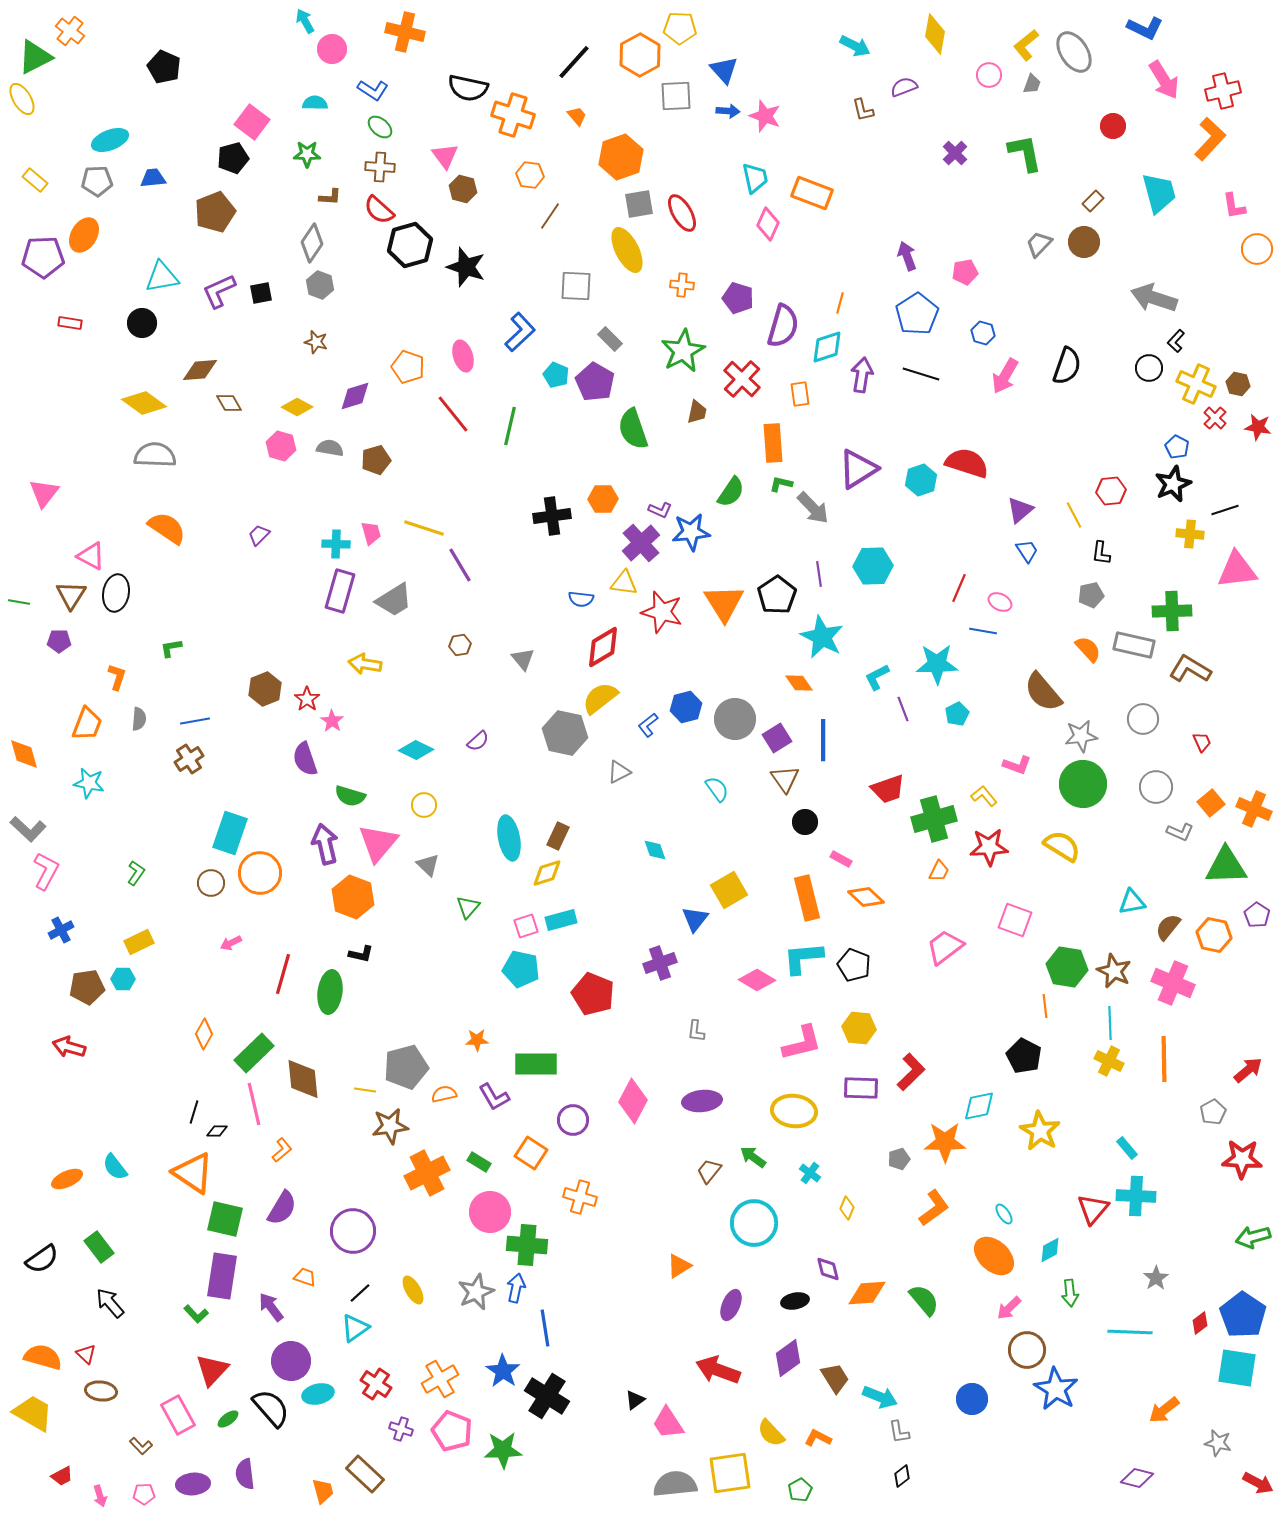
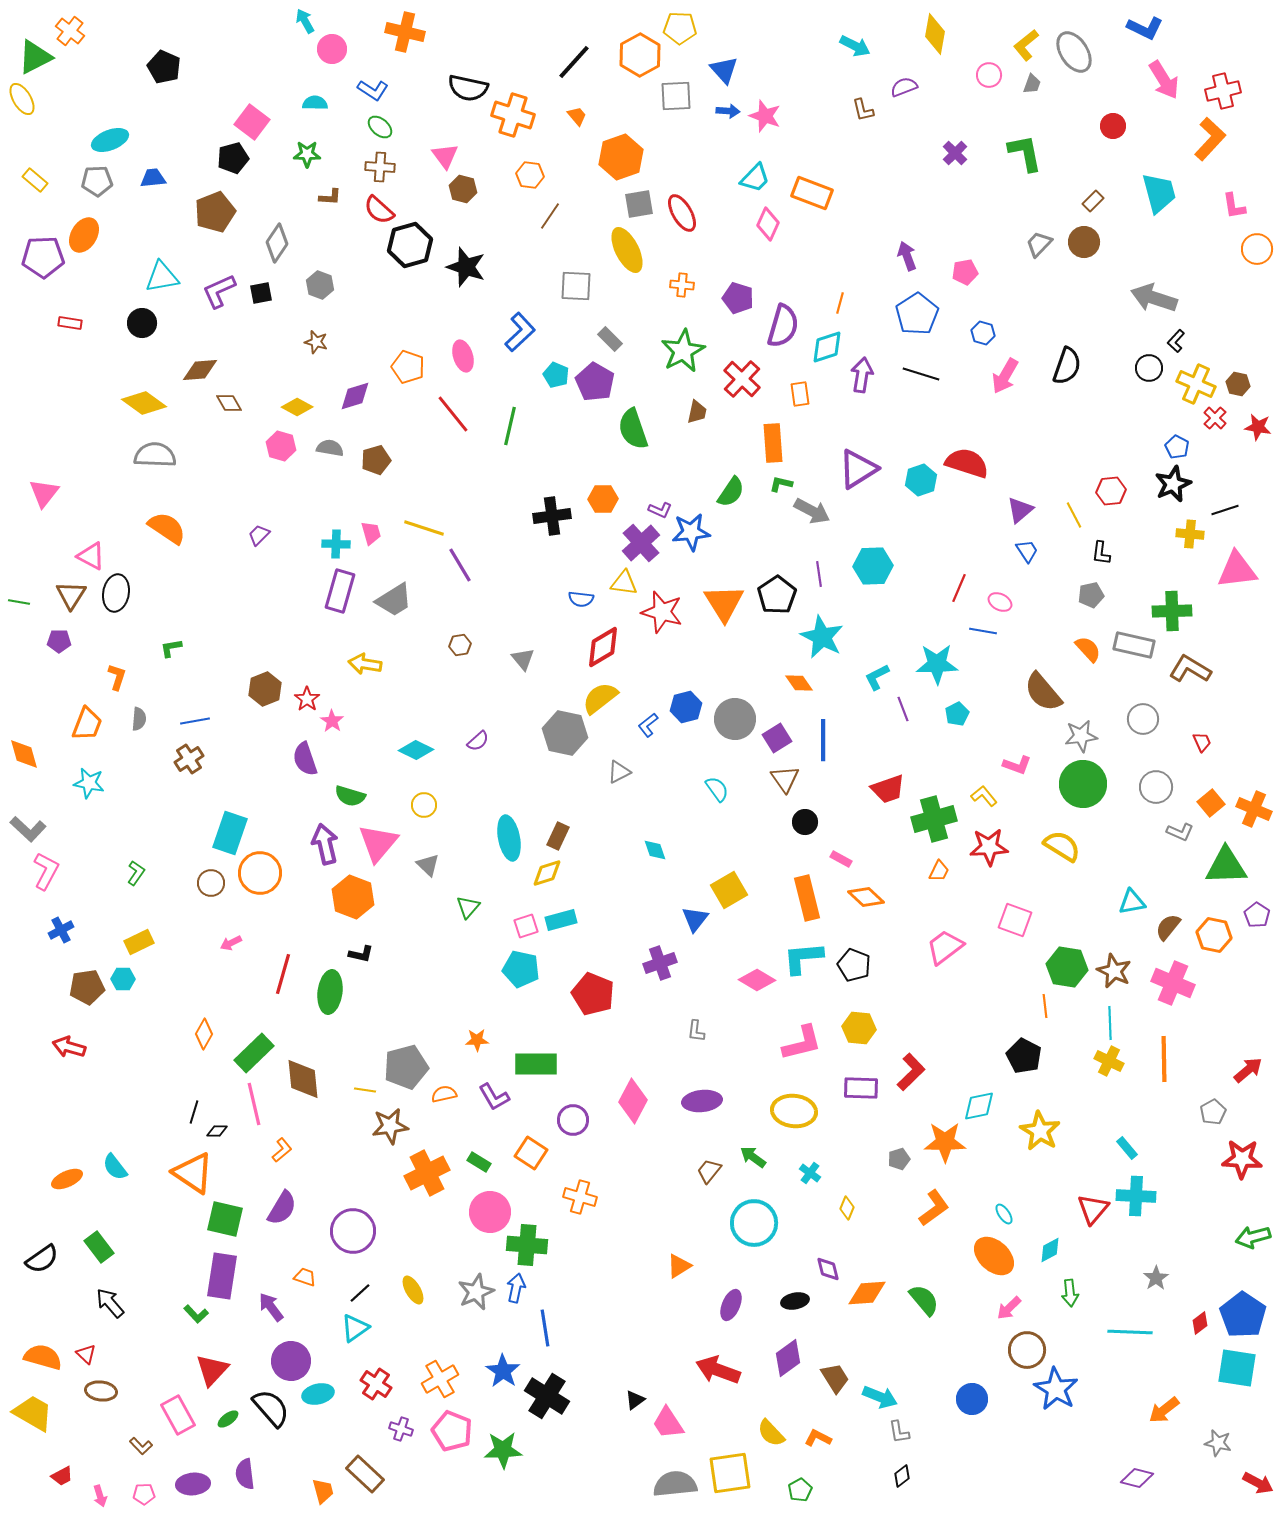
cyan trapezoid at (755, 178): rotated 56 degrees clockwise
gray diamond at (312, 243): moved 35 px left
gray arrow at (813, 508): moved 1 px left, 3 px down; rotated 18 degrees counterclockwise
